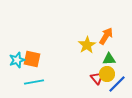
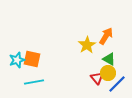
green triangle: rotated 32 degrees clockwise
yellow circle: moved 1 px right, 1 px up
